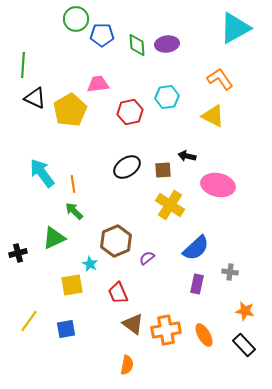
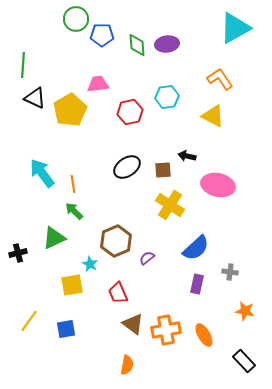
black rectangle: moved 16 px down
